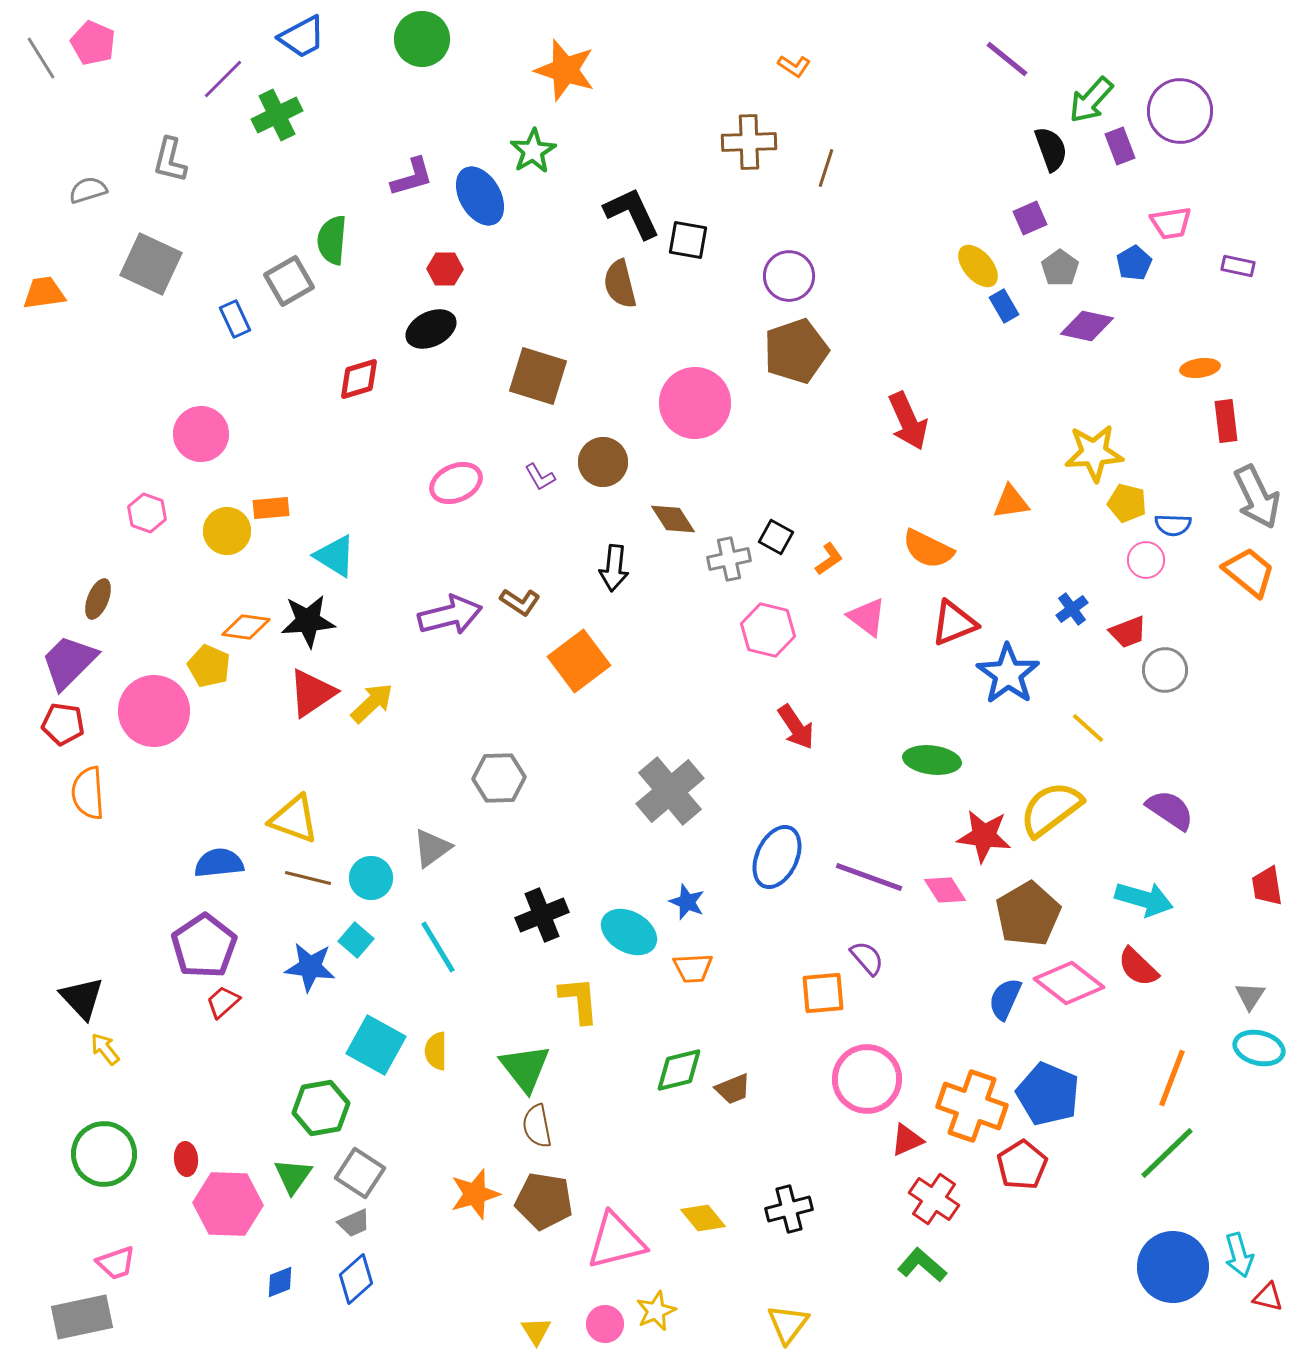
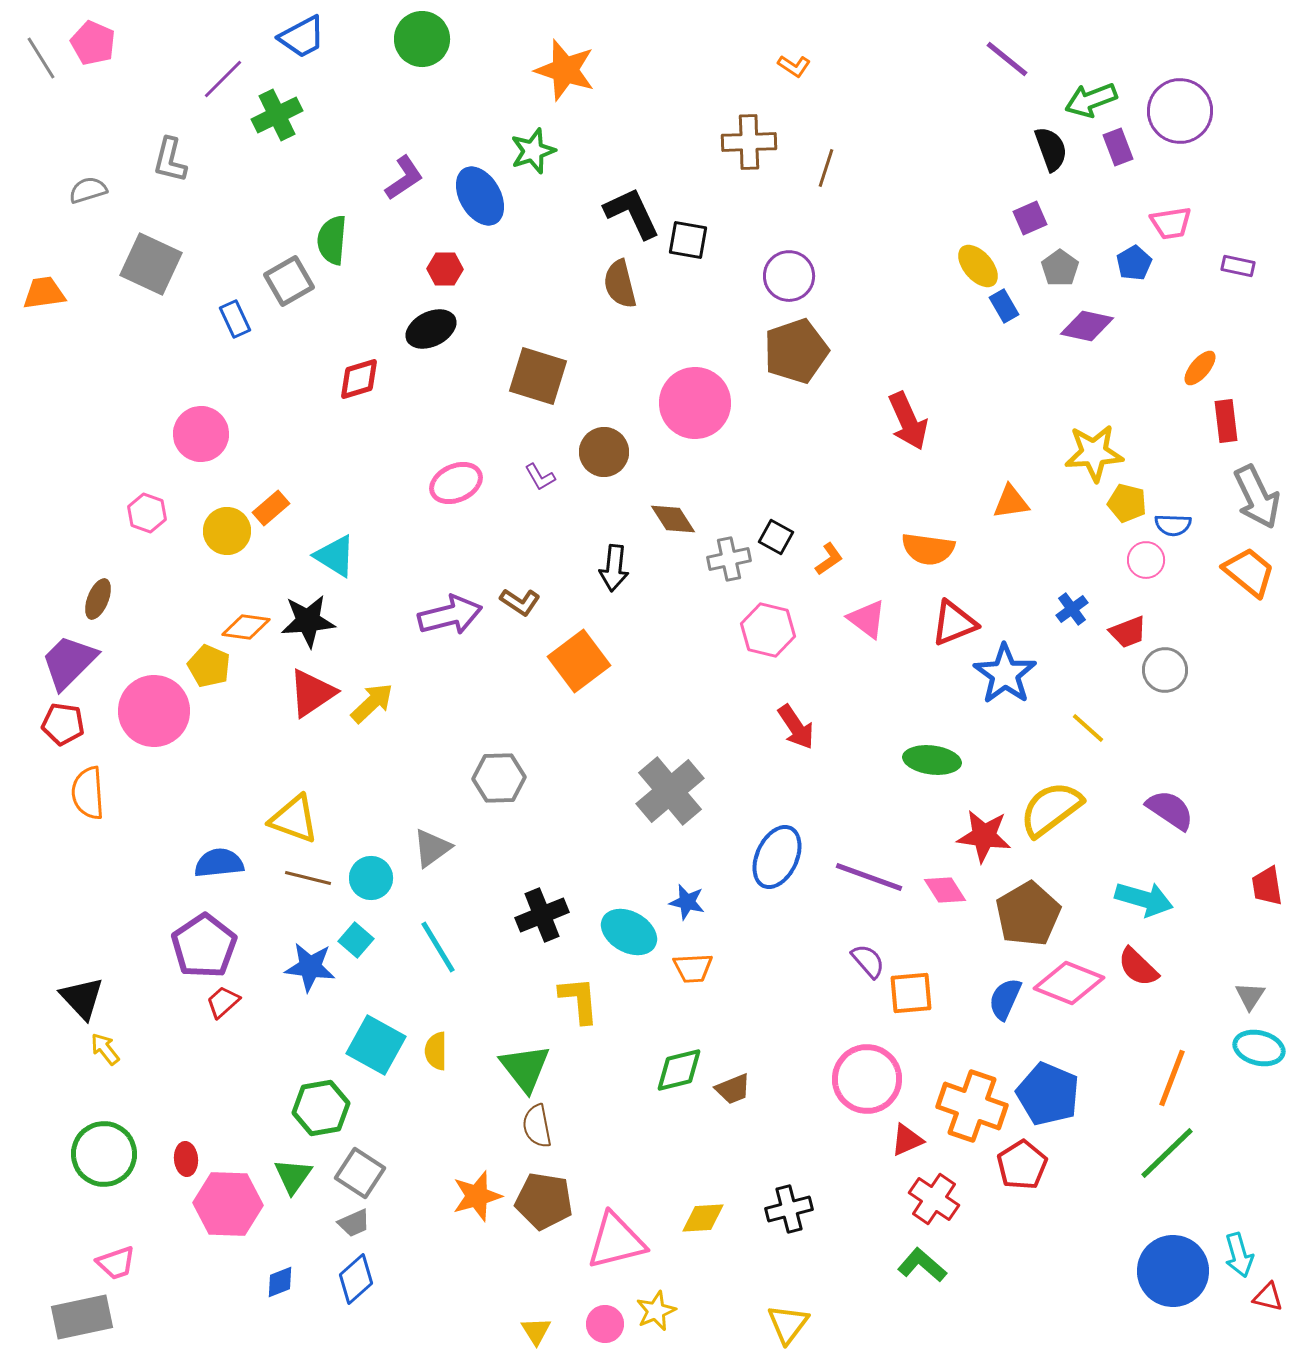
green arrow at (1091, 100): rotated 27 degrees clockwise
purple rectangle at (1120, 146): moved 2 px left, 1 px down
green star at (533, 151): rotated 12 degrees clockwise
purple L-shape at (412, 177): moved 8 px left, 1 px down; rotated 18 degrees counterclockwise
orange ellipse at (1200, 368): rotated 42 degrees counterclockwise
brown circle at (603, 462): moved 1 px right, 10 px up
orange rectangle at (271, 508): rotated 36 degrees counterclockwise
orange semicircle at (928, 549): rotated 18 degrees counterclockwise
pink triangle at (867, 617): moved 2 px down
blue star at (1008, 674): moved 3 px left
blue star at (687, 902): rotated 9 degrees counterclockwise
purple semicircle at (867, 958): moved 1 px right, 3 px down
pink diamond at (1069, 983): rotated 16 degrees counterclockwise
orange square at (823, 993): moved 88 px right
orange star at (475, 1194): moved 2 px right, 2 px down
yellow diamond at (703, 1218): rotated 54 degrees counterclockwise
blue circle at (1173, 1267): moved 4 px down
